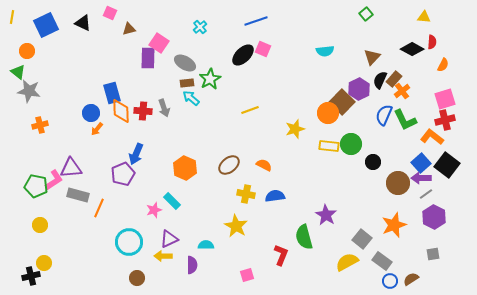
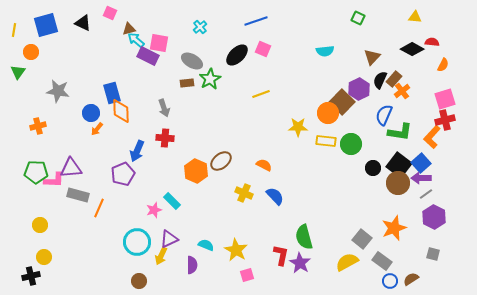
green square at (366, 14): moved 8 px left, 4 px down; rotated 24 degrees counterclockwise
yellow line at (12, 17): moved 2 px right, 13 px down
yellow triangle at (424, 17): moved 9 px left
blue square at (46, 25): rotated 10 degrees clockwise
red semicircle at (432, 42): rotated 88 degrees counterclockwise
pink square at (159, 43): rotated 24 degrees counterclockwise
orange circle at (27, 51): moved 4 px right, 1 px down
black ellipse at (243, 55): moved 6 px left
purple rectangle at (148, 58): moved 2 px up; rotated 65 degrees counterclockwise
gray ellipse at (185, 63): moved 7 px right, 2 px up
green triangle at (18, 72): rotated 28 degrees clockwise
gray star at (29, 91): moved 29 px right
cyan arrow at (191, 98): moved 55 px left, 58 px up
yellow line at (250, 110): moved 11 px right, 16 px up
red cross at (143, 111): moved 22 px right, 27 px down
green L-shape at (405, 120): moved 5 px left, 12 px down; rotated 55 degrees counterclockwise
orange cross at (40, 125): moved 2 px left, 1 px down
yellow star at (295, 129): moved 3 px right, 2 px up; rotated 18 degrees clockwise
orange L-shape at (432, 137): rotated 85 degrees counterclockwise
yellow rectangle at (329, 146): moved 3 px left, 5 px up
blue arrow at (136, 154): moved 1 px right, 3 px up
black circle at (373, 162): moved 6 px down
brown ellipse at (229, 165): moved 8 px left, 4 px up
black square at (447, 165): moved 48 px left
orange hexagon at (185, 168): moved 11 px right, 3 px down
pink L-shape at (54, 180): rotated 35 degrees clockwise
green pentagon at (36, 186): moved 14 px up; rotated 10 degrees counterclockwise
yellow cross at (246, 194): moved 2 px left, 1 px up; rotated 12 degrees clockwise
blue semicircle at (275, 196): rotated 54 degrees clockwise
purple star at (326, 215): moved 26 px left, 48 px down
orange star at (394, 225): moved 3 px down
yellow star at (236, 226): moved 24 px down
cyan circle at (129, 242): moved 8 px right
cyan semicircle at (206, 245): rotated 21 degrees clockwise
gray square at (433, 254): rotated 24 degrees clockwise
red L-shape at (281, 255): rotated 10 degrees counterclockwise
yellow arrow at (163, 256): moved 2 px left; rotated 66 degrees counterclockwise
yellow circle at (44, 263): moved 6 px up
brown circle at (137, 278): moved 2 px right, 3 px down
